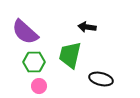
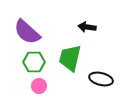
purple semicircle: moved 2 px right
green trapezoid: moved 3 px down
